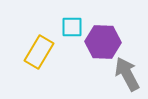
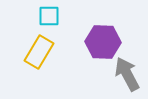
cyan square: moved 23 px left, 11 px up
